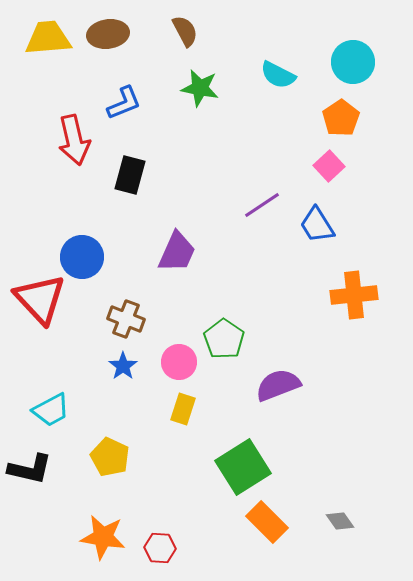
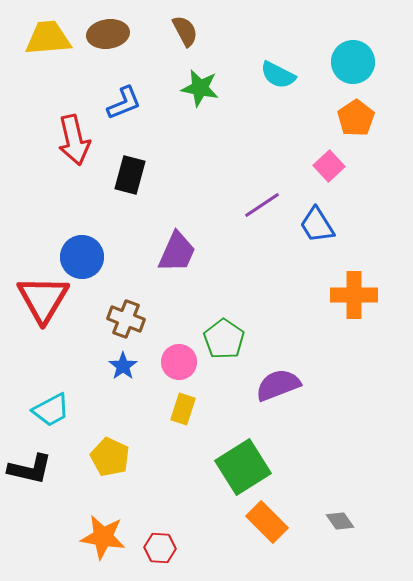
orange pentagon: moved 15 px right
orange cross: rotated 6 degrees clockwise
red triangle: moved 3 px right; rotated 14 degrees clockwise
